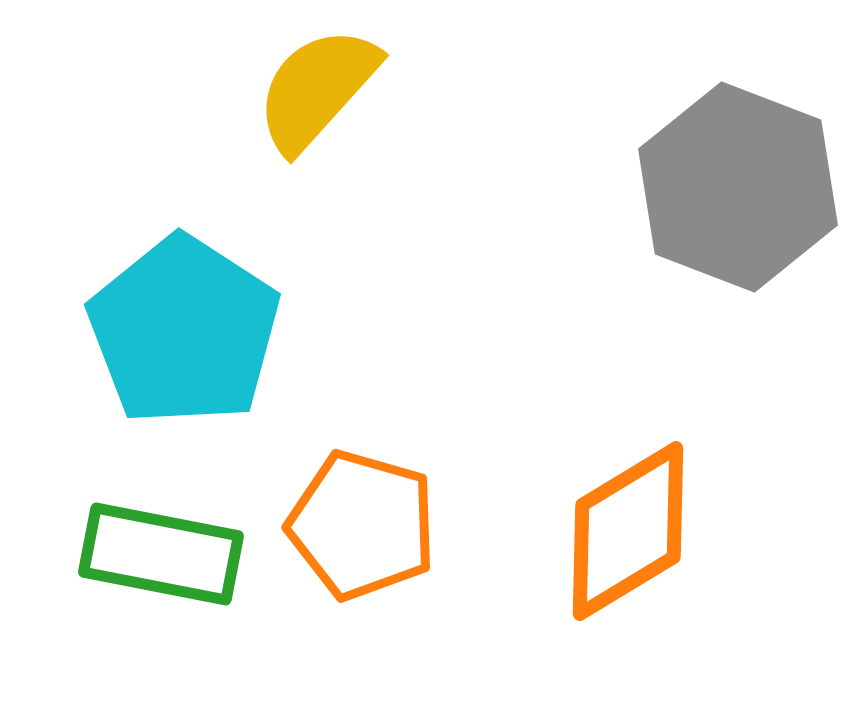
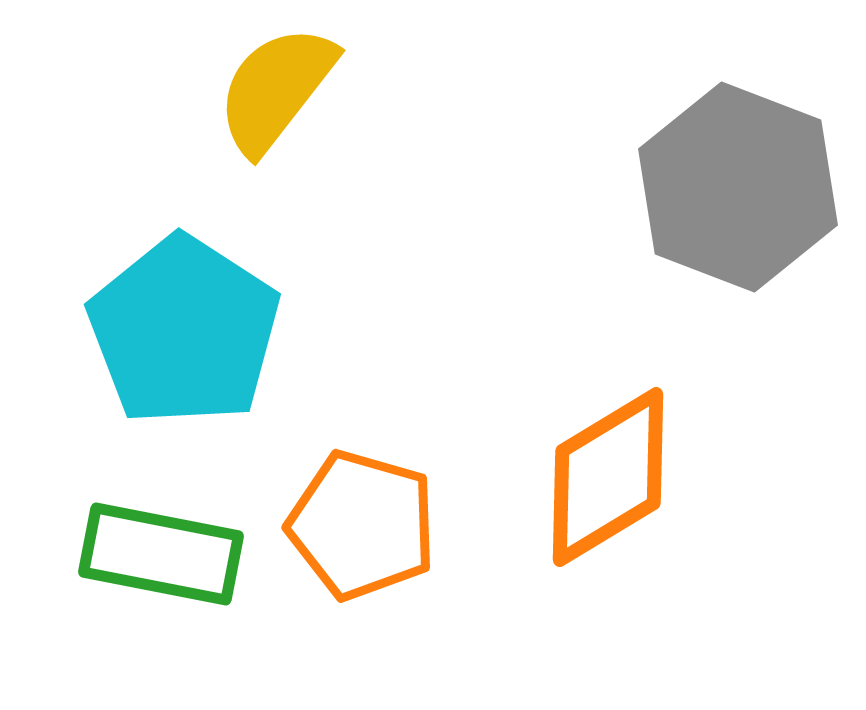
yellow semicircle: moved 41 px left; rotated 4 degrees counterclockwise
orange diamond: moved 20 px left, 54 px up
